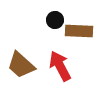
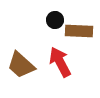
red arrow: moved 4 px up
